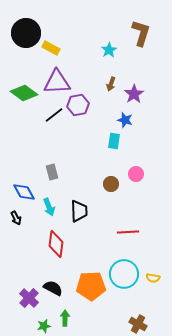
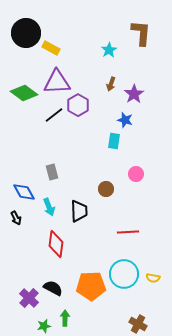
brown L-shape: rotated 12 degrees counterclockwise
purple hexagon: rotated 20 degrees counterclockwise
brown circle: moved 5 px left, 5 px down
